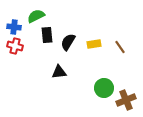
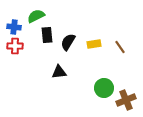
red cross: rotated 14 degrees counterclockwise
